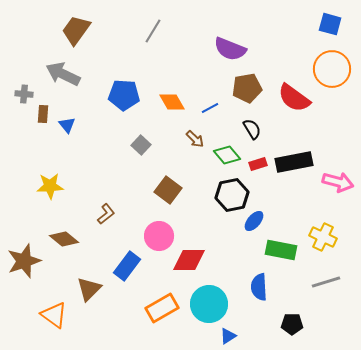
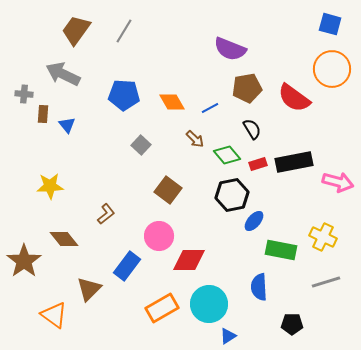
gray line at (153, 31): moved 29 px left
brown diamond at (64, 239): rotated 12 degrees clockwise
brown star at (24, 261): rotated 16 degrees counterclockwise
